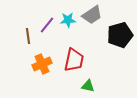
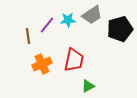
black pentagon: moved 6 px up
green triangle: rotated 40 degrees counterclockwise
